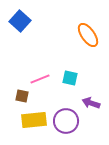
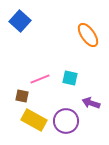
yellow rectangle: rotated 35 degrees clockwise
